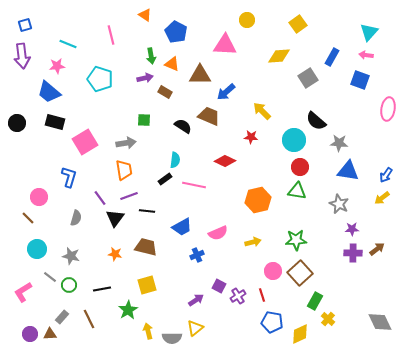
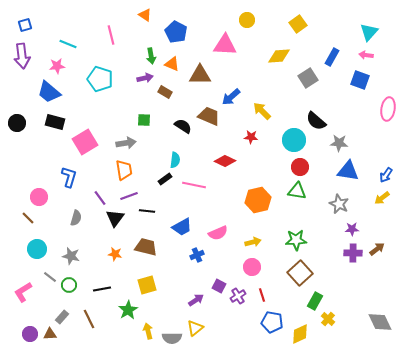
blue arrow at (226, 92): moved 5 px right, 5 px down
pink circle at (273, 271): moved 21 px left, 4 px up
